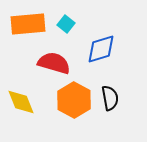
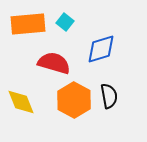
cyan square: moved 1 px left, 2 px up
black semicircle: moved 1 px left, 2 px up
